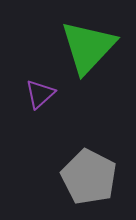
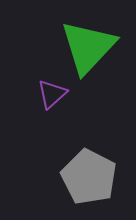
purple triangle: moved 12 px right
